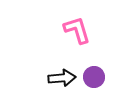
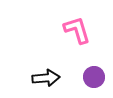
black arrow: moved 16 px left
